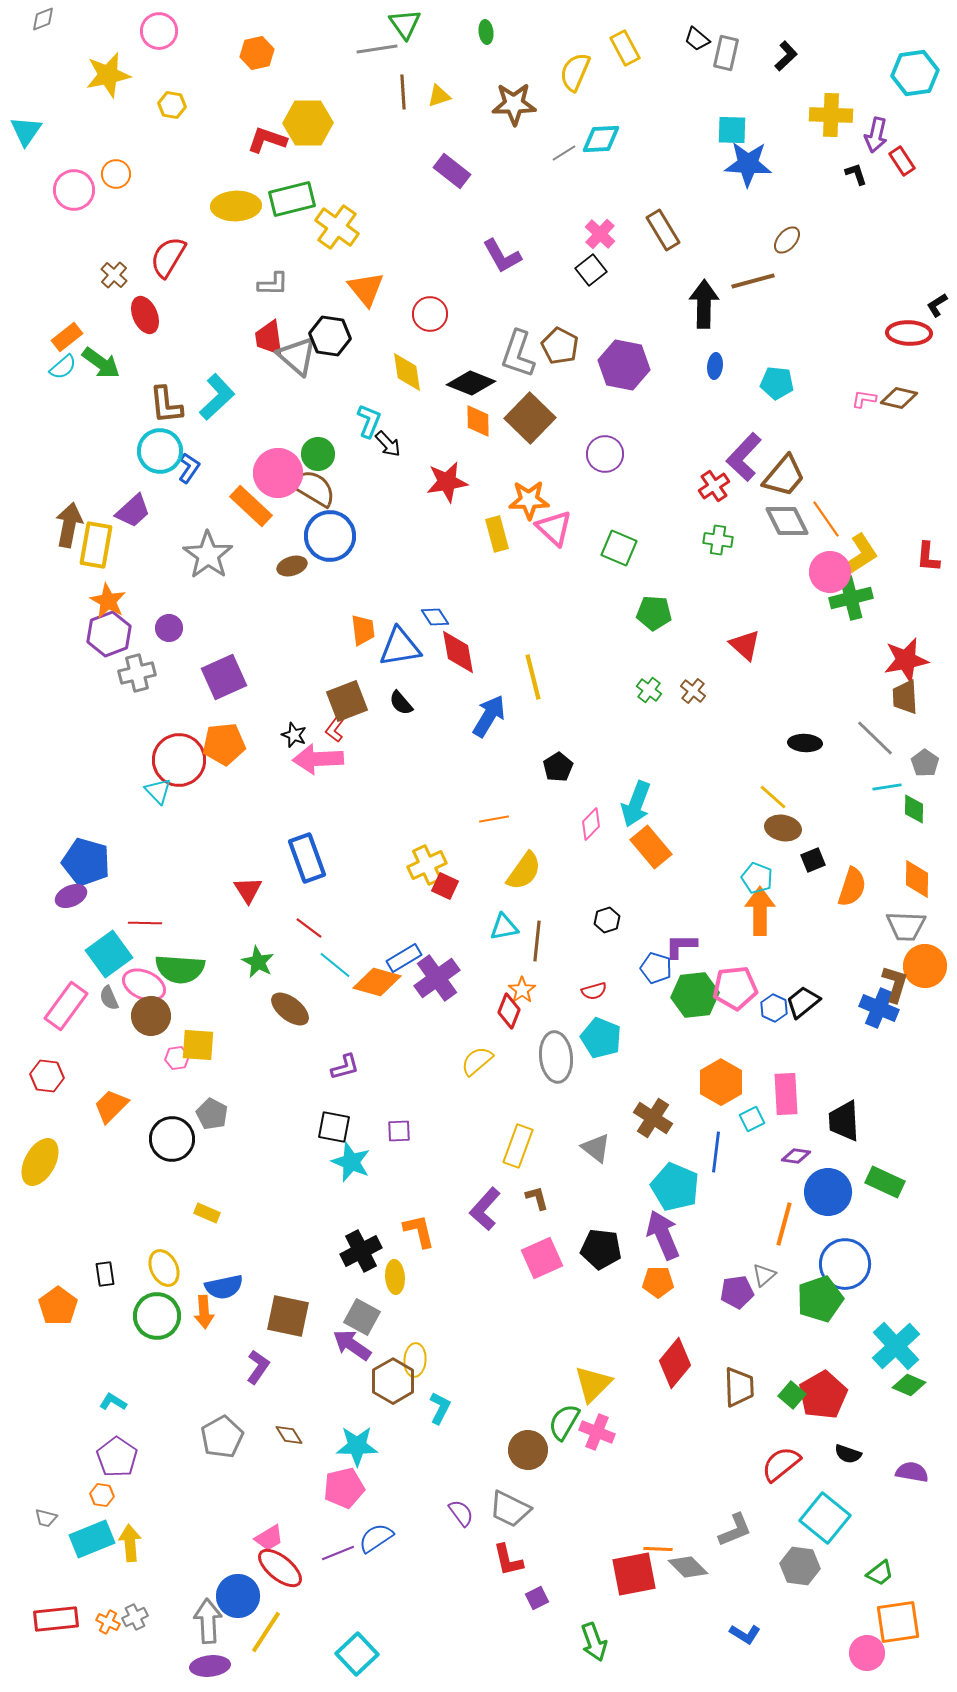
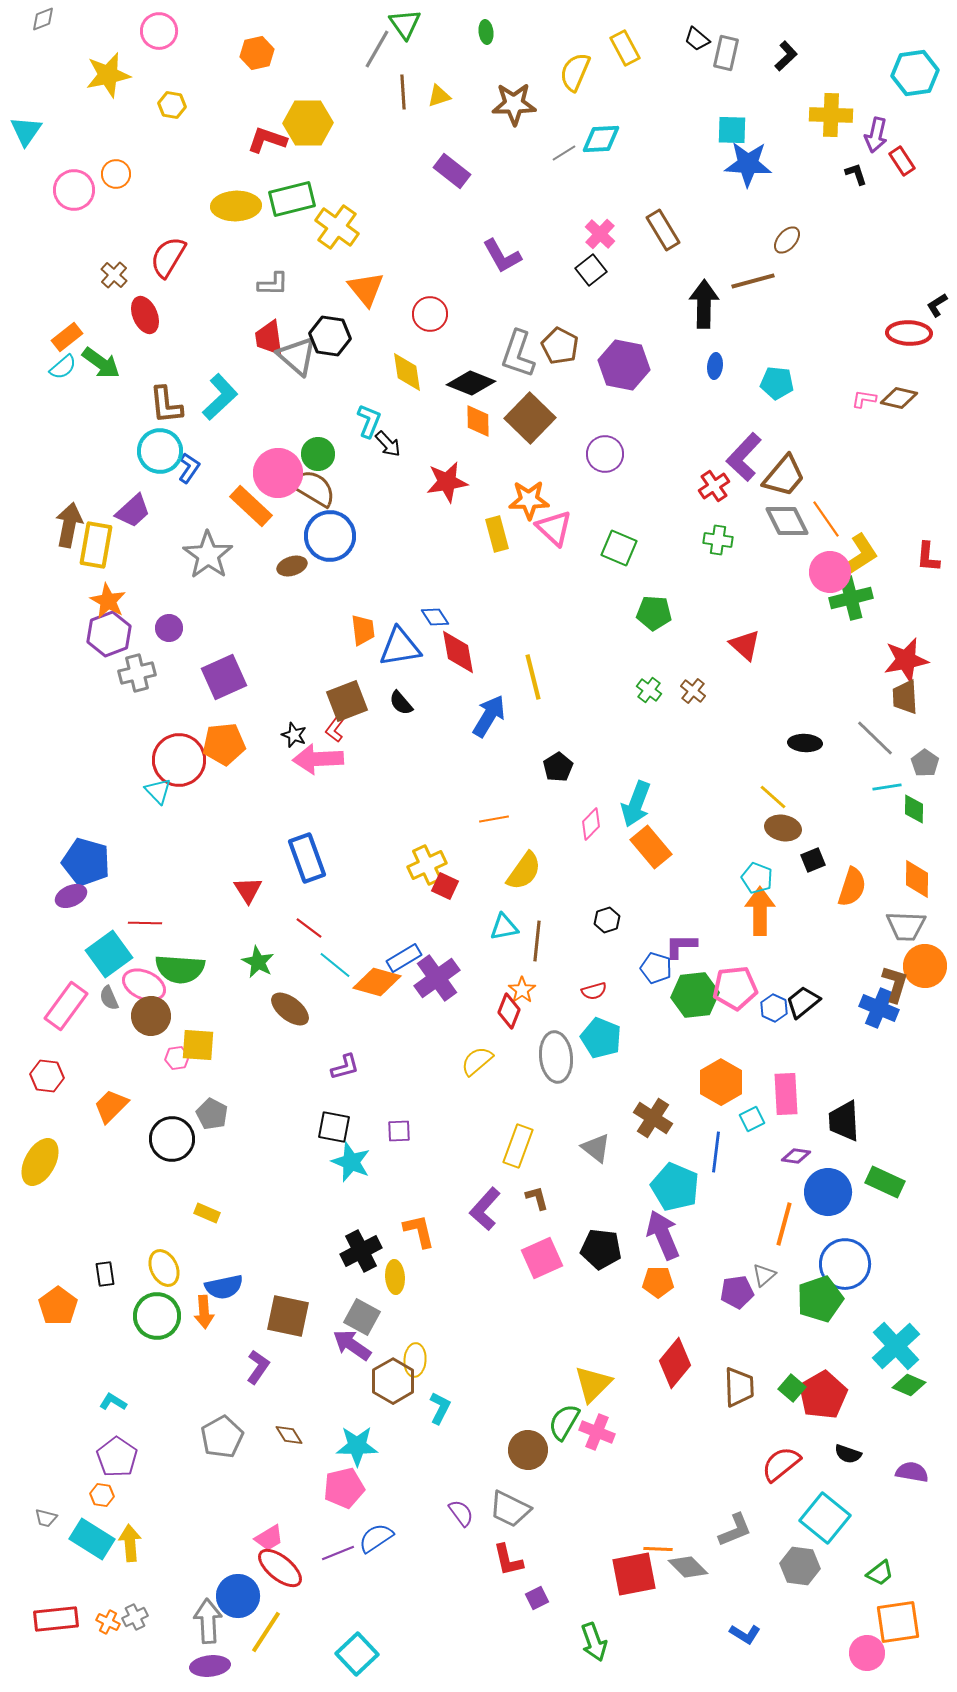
gray line at (377, 49): rotated 51 degrees counterclockwise
cyan L-shape at (217, 397): moved 3 px right
green square at (792, 1395): moved 7 px up
cyan rectangle at (92, 1539): rotated 54 degrees clockwise
